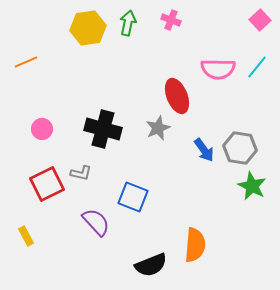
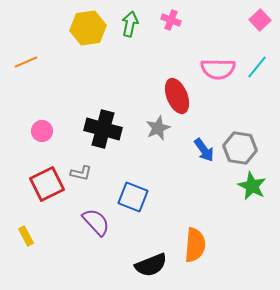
green arrow: moved 2 px right, 1 px down
pink circle: moved 2 px down
